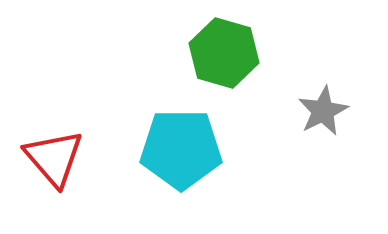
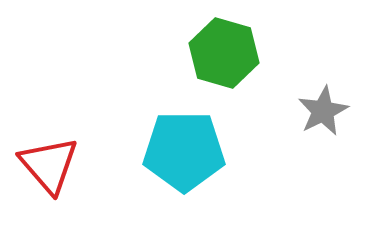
cyan pentagon: moved 3 px right, 2 px down
red triangle: moved 5 px left, 7 px down
